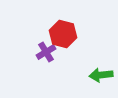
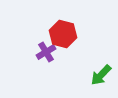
green arrow: rotated 40 degrees counterclockwise
